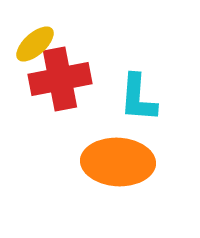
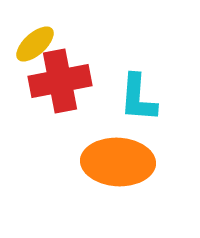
red cross: moved 2 px down
